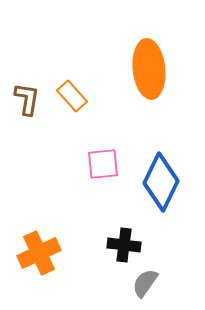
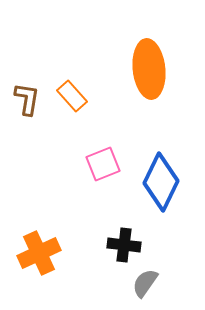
pink square: rotated 16 degrees counterclockwise
